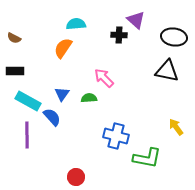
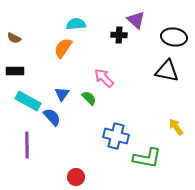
green semicircle: rotated 49 degrees clockwise
purple line: moved 10 px down
